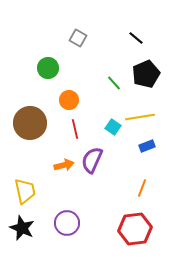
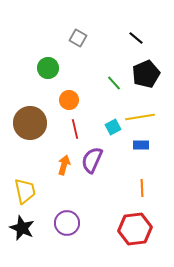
cyan square: rotated 28 degrees clockwise
blue rectangle: moved 6 px left, 1 px up; rotated 21 degrees clockwise
orange arrow: rotated 60 degrees counterclockwise
orange line: rotated 24 degrees counterclockwise
